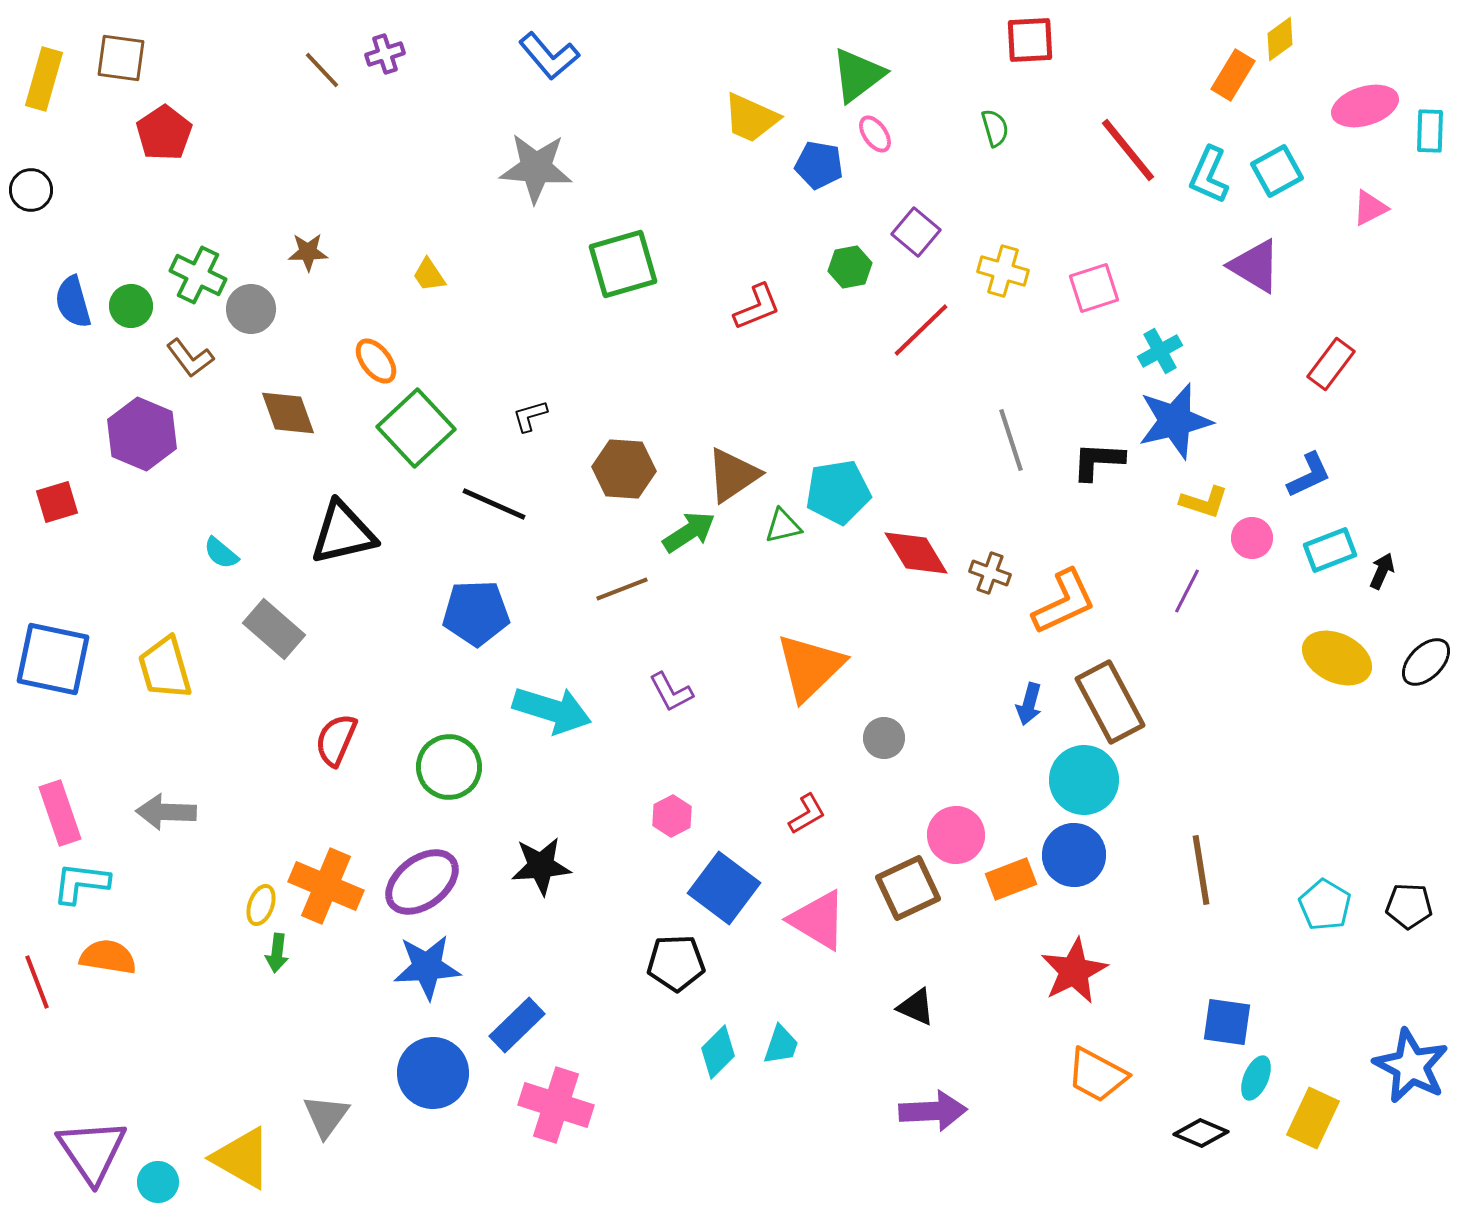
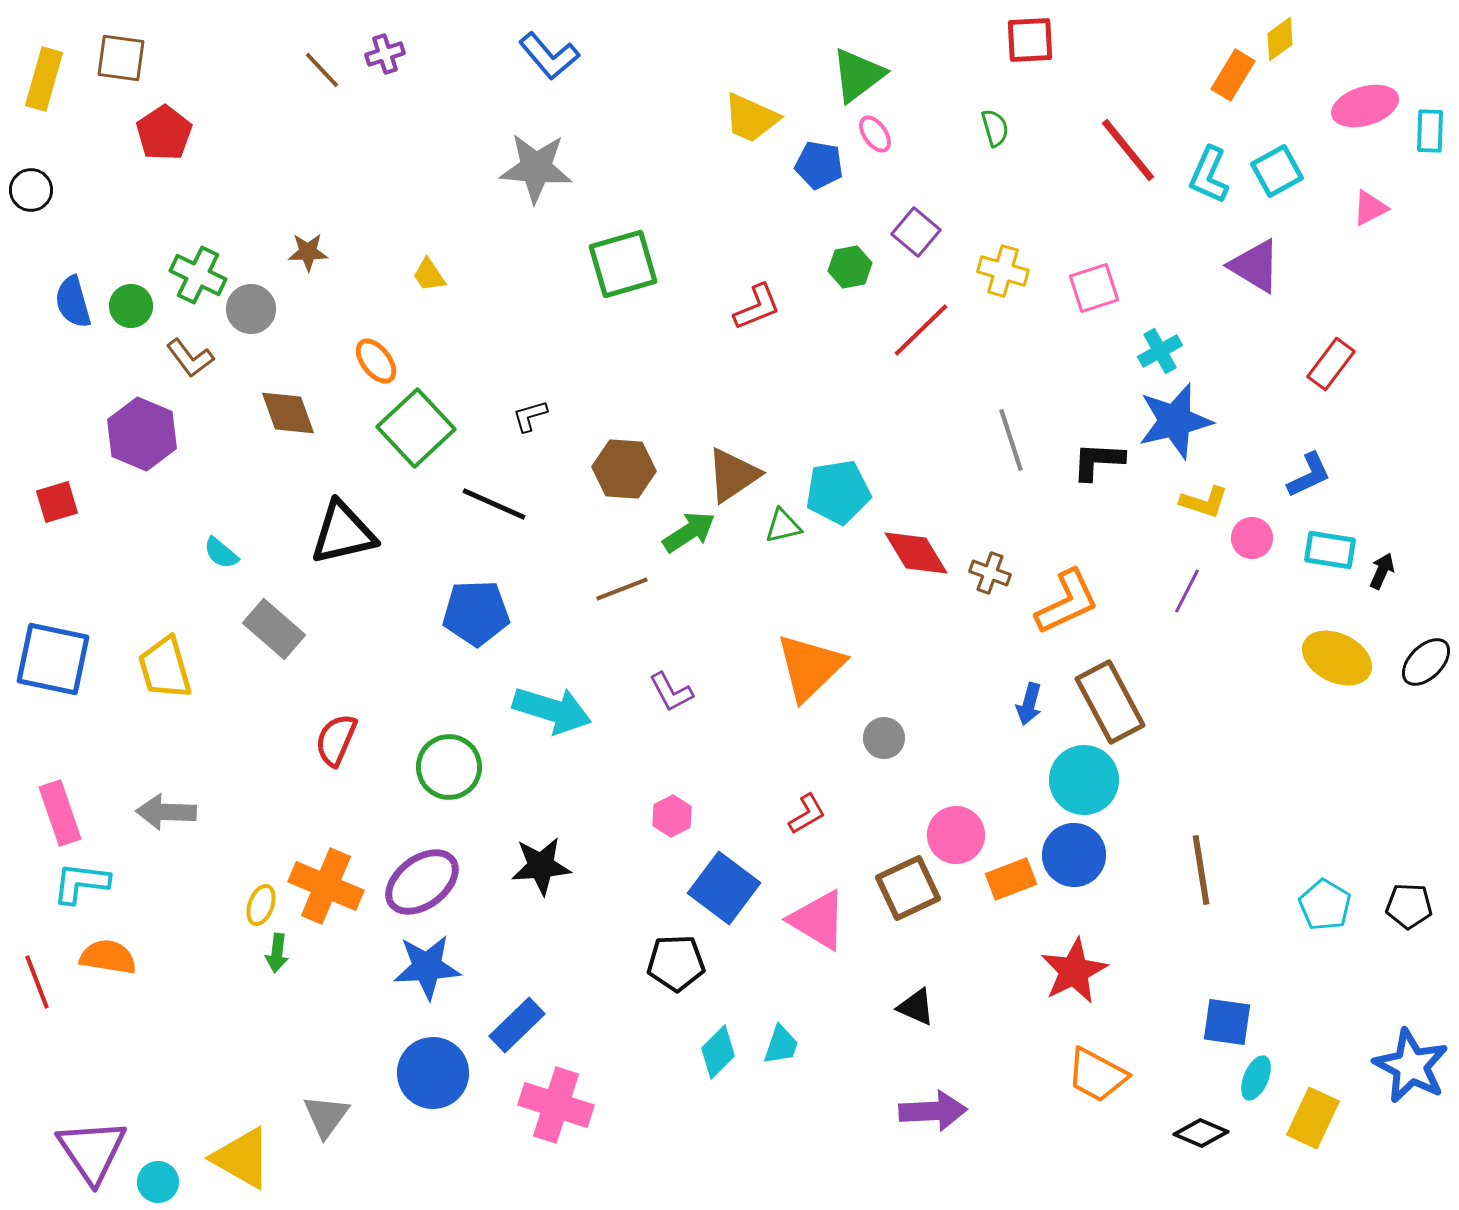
cyan rectangle at (1330, 550): rotated 30 degrees clockwise
orange L-shape at (1064, 602): moved 3 px right
